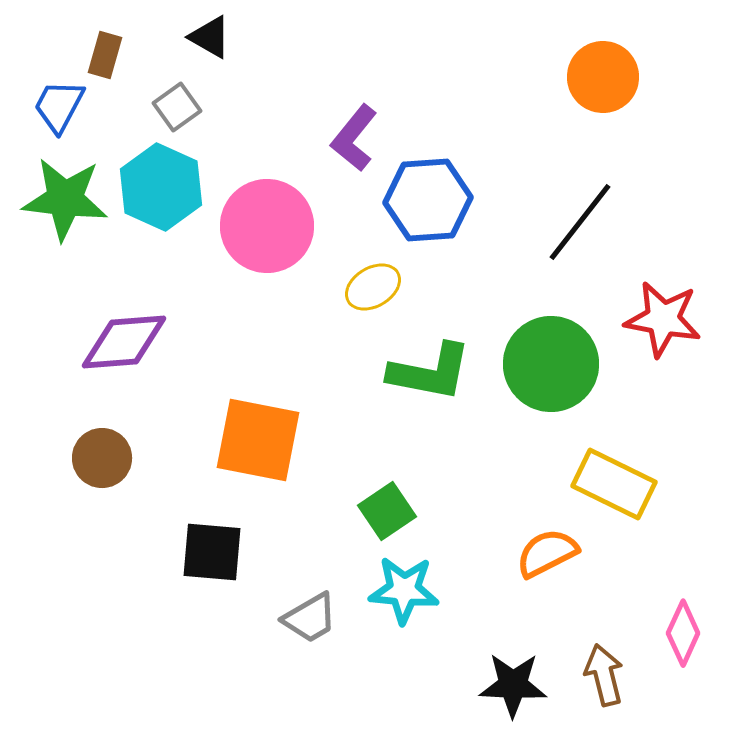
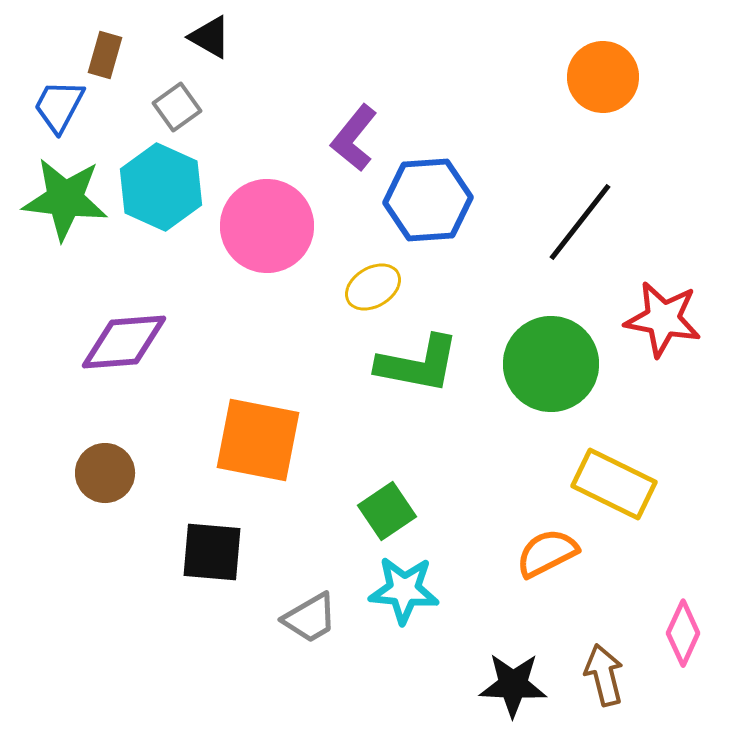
green L-shape: moved 12 px left, 8 px up
brown circle: moved 3 px right, 15 px down
